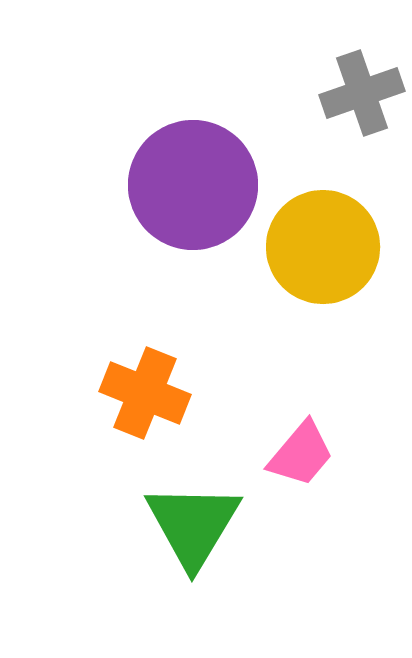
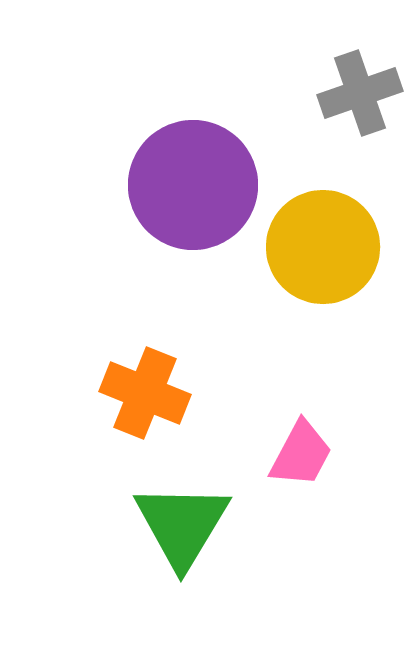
gray cross: moved 2 px left
pink trapezoid: rotated 12 degrees counterclockwise
green triangle: moved 11 px left
